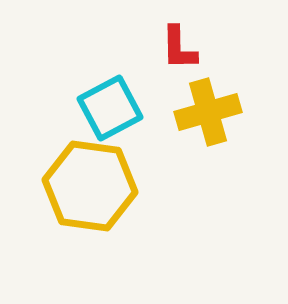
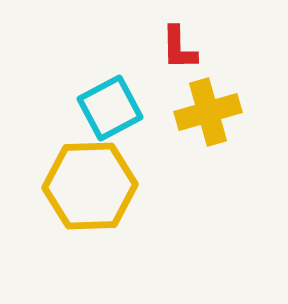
yellow hexagon: rotated 10 degrees counterclockwise
